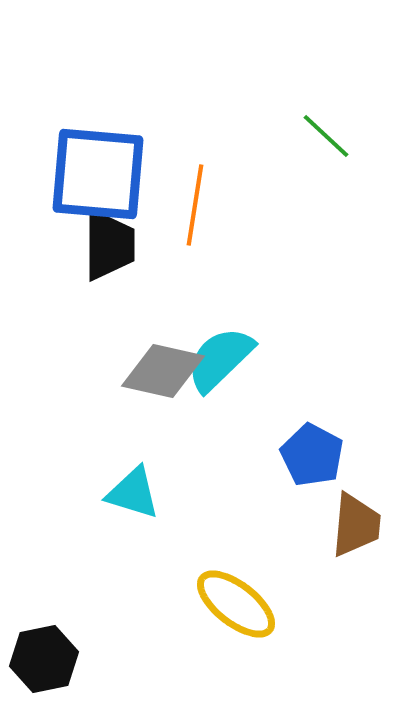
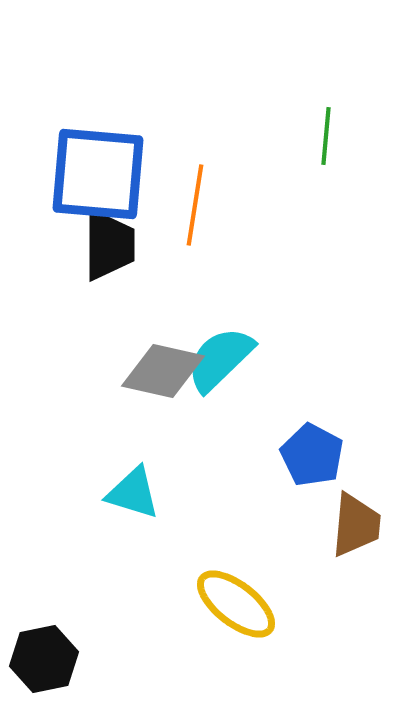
green line: rotated 52 degrees clockwise
